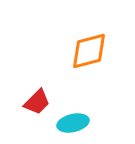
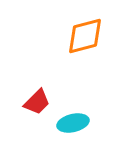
orange diamond: moved 4 px left, 15 px up
